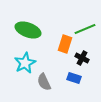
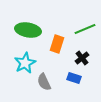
green ellipse: rotated 10 degrees counterclockwise
orange rectangle: moved 8 px left
black cross: rotated 24 degrees clockwise
